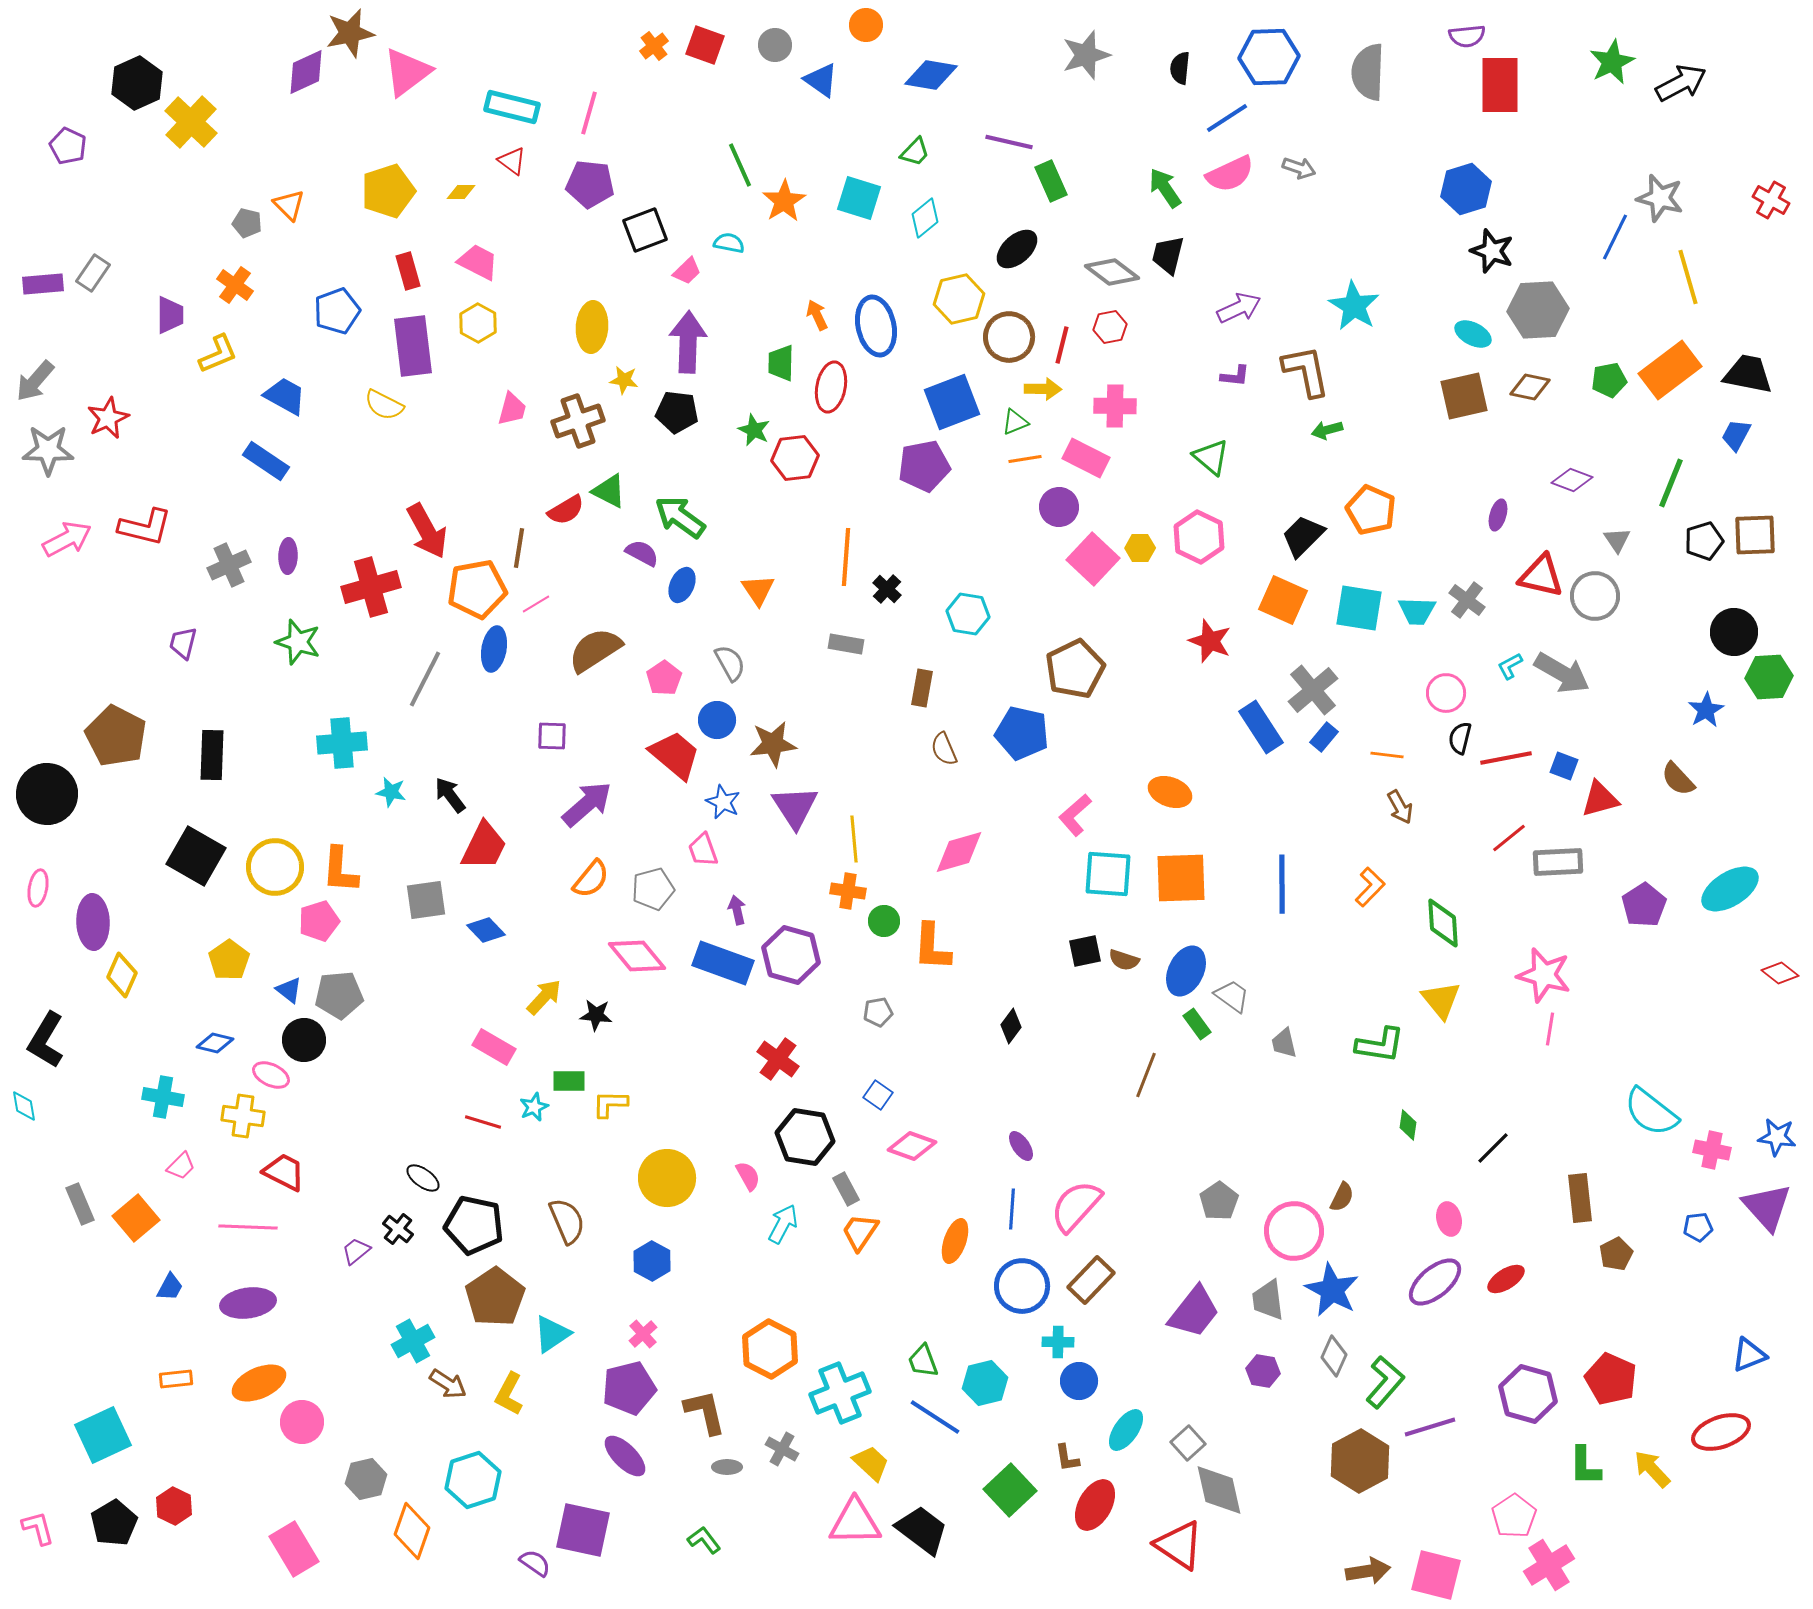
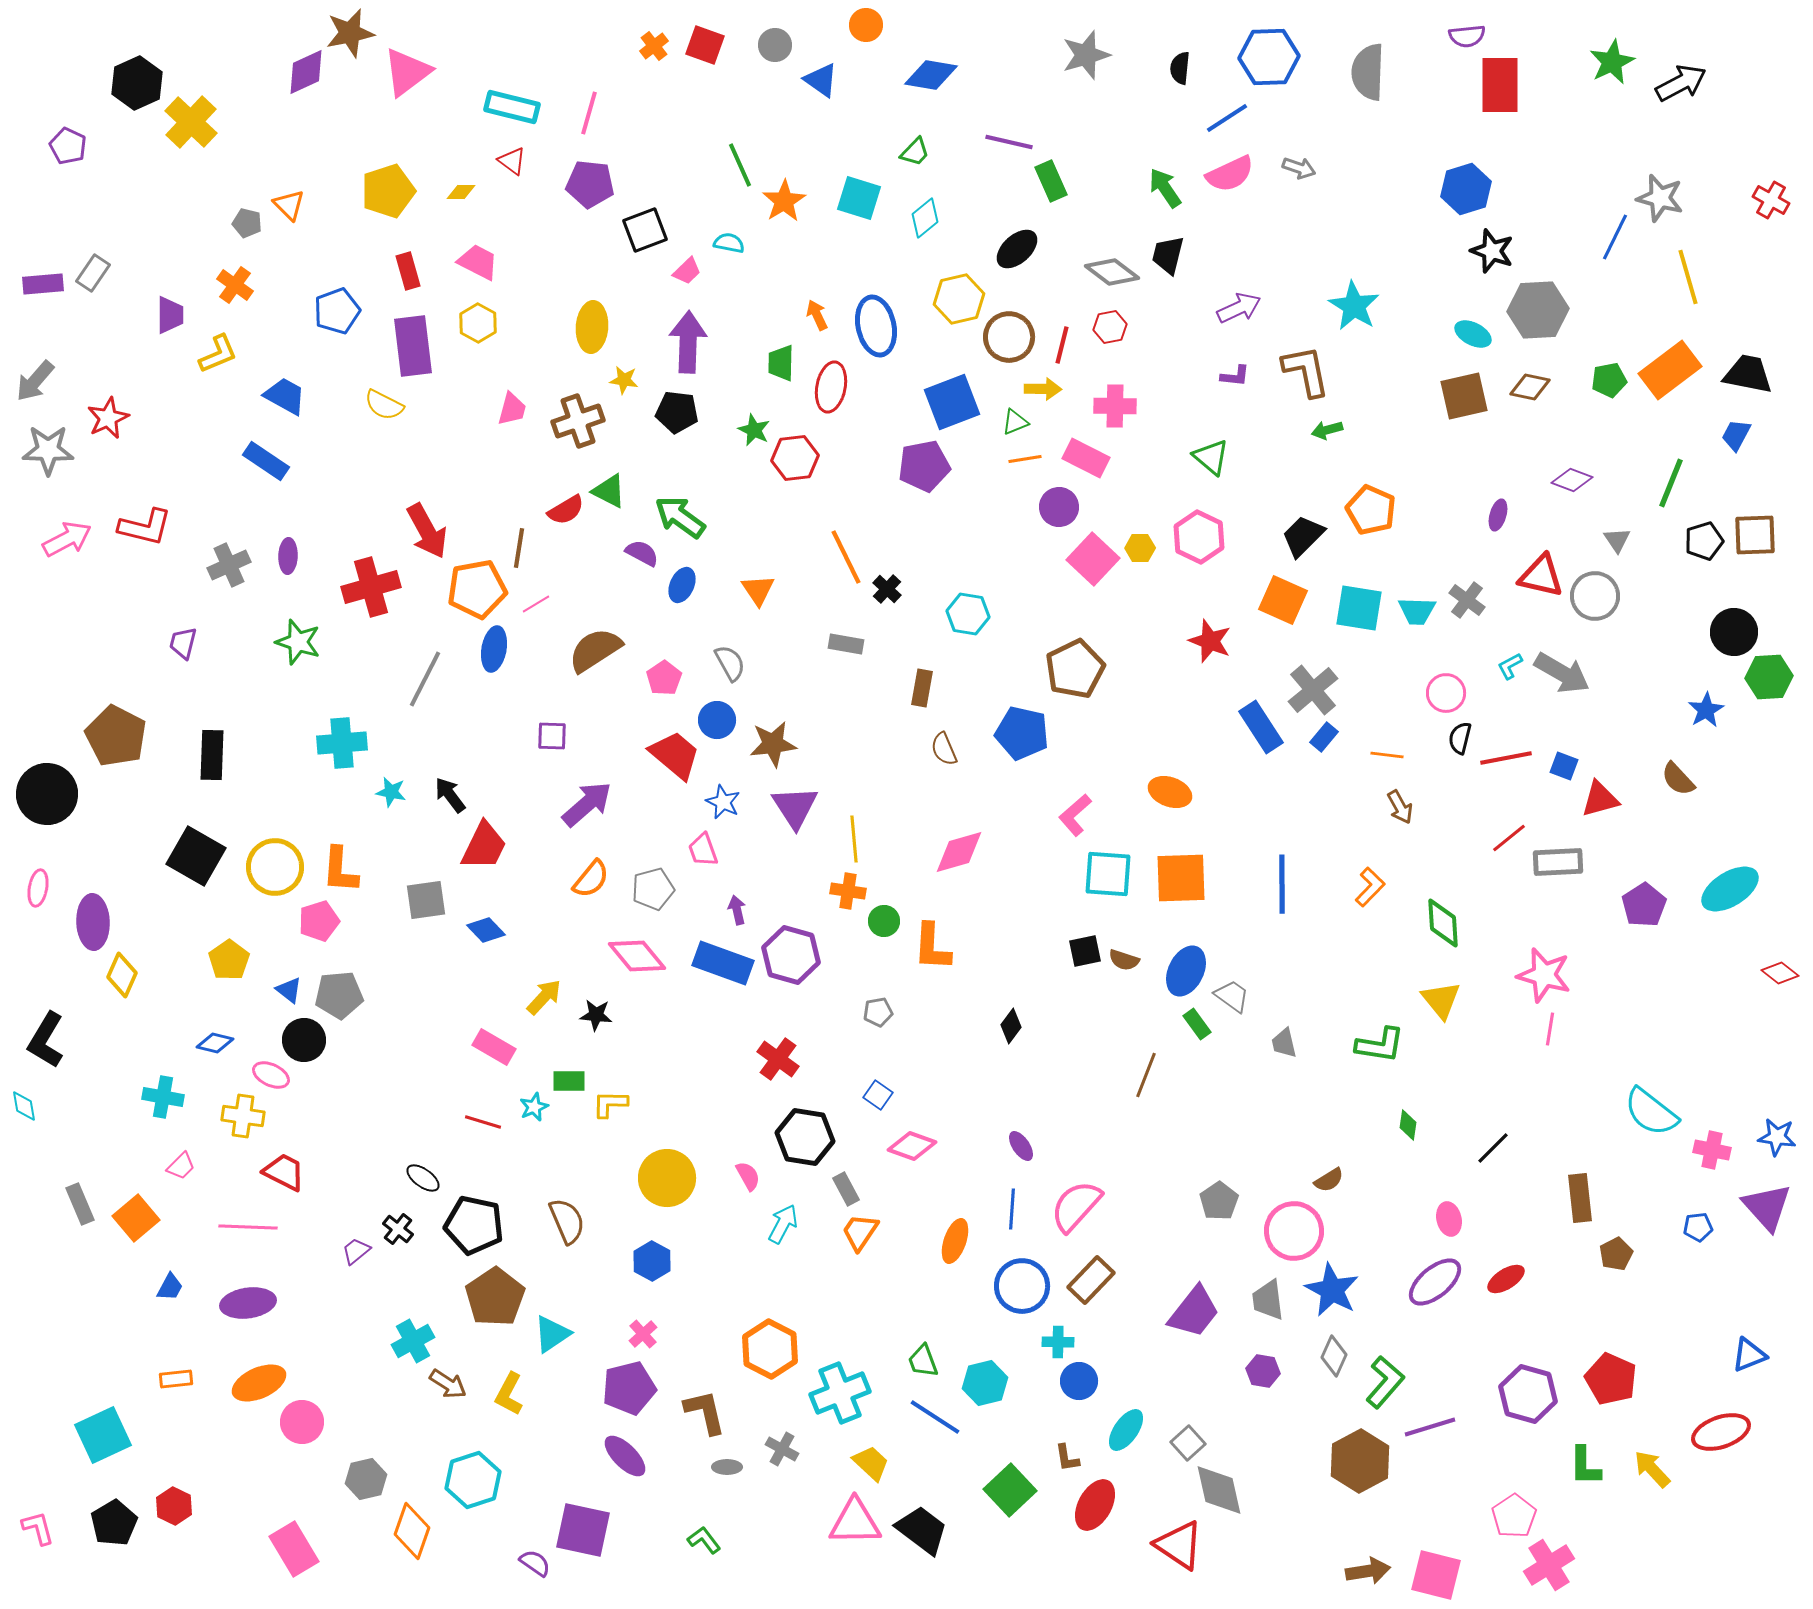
orange line at (846, 557): rotated 30 degrees counterclockwise
brown semicircle at (1342, 1197): moved 13 px left, 17 px up; rotated 32 degrees clockwise
